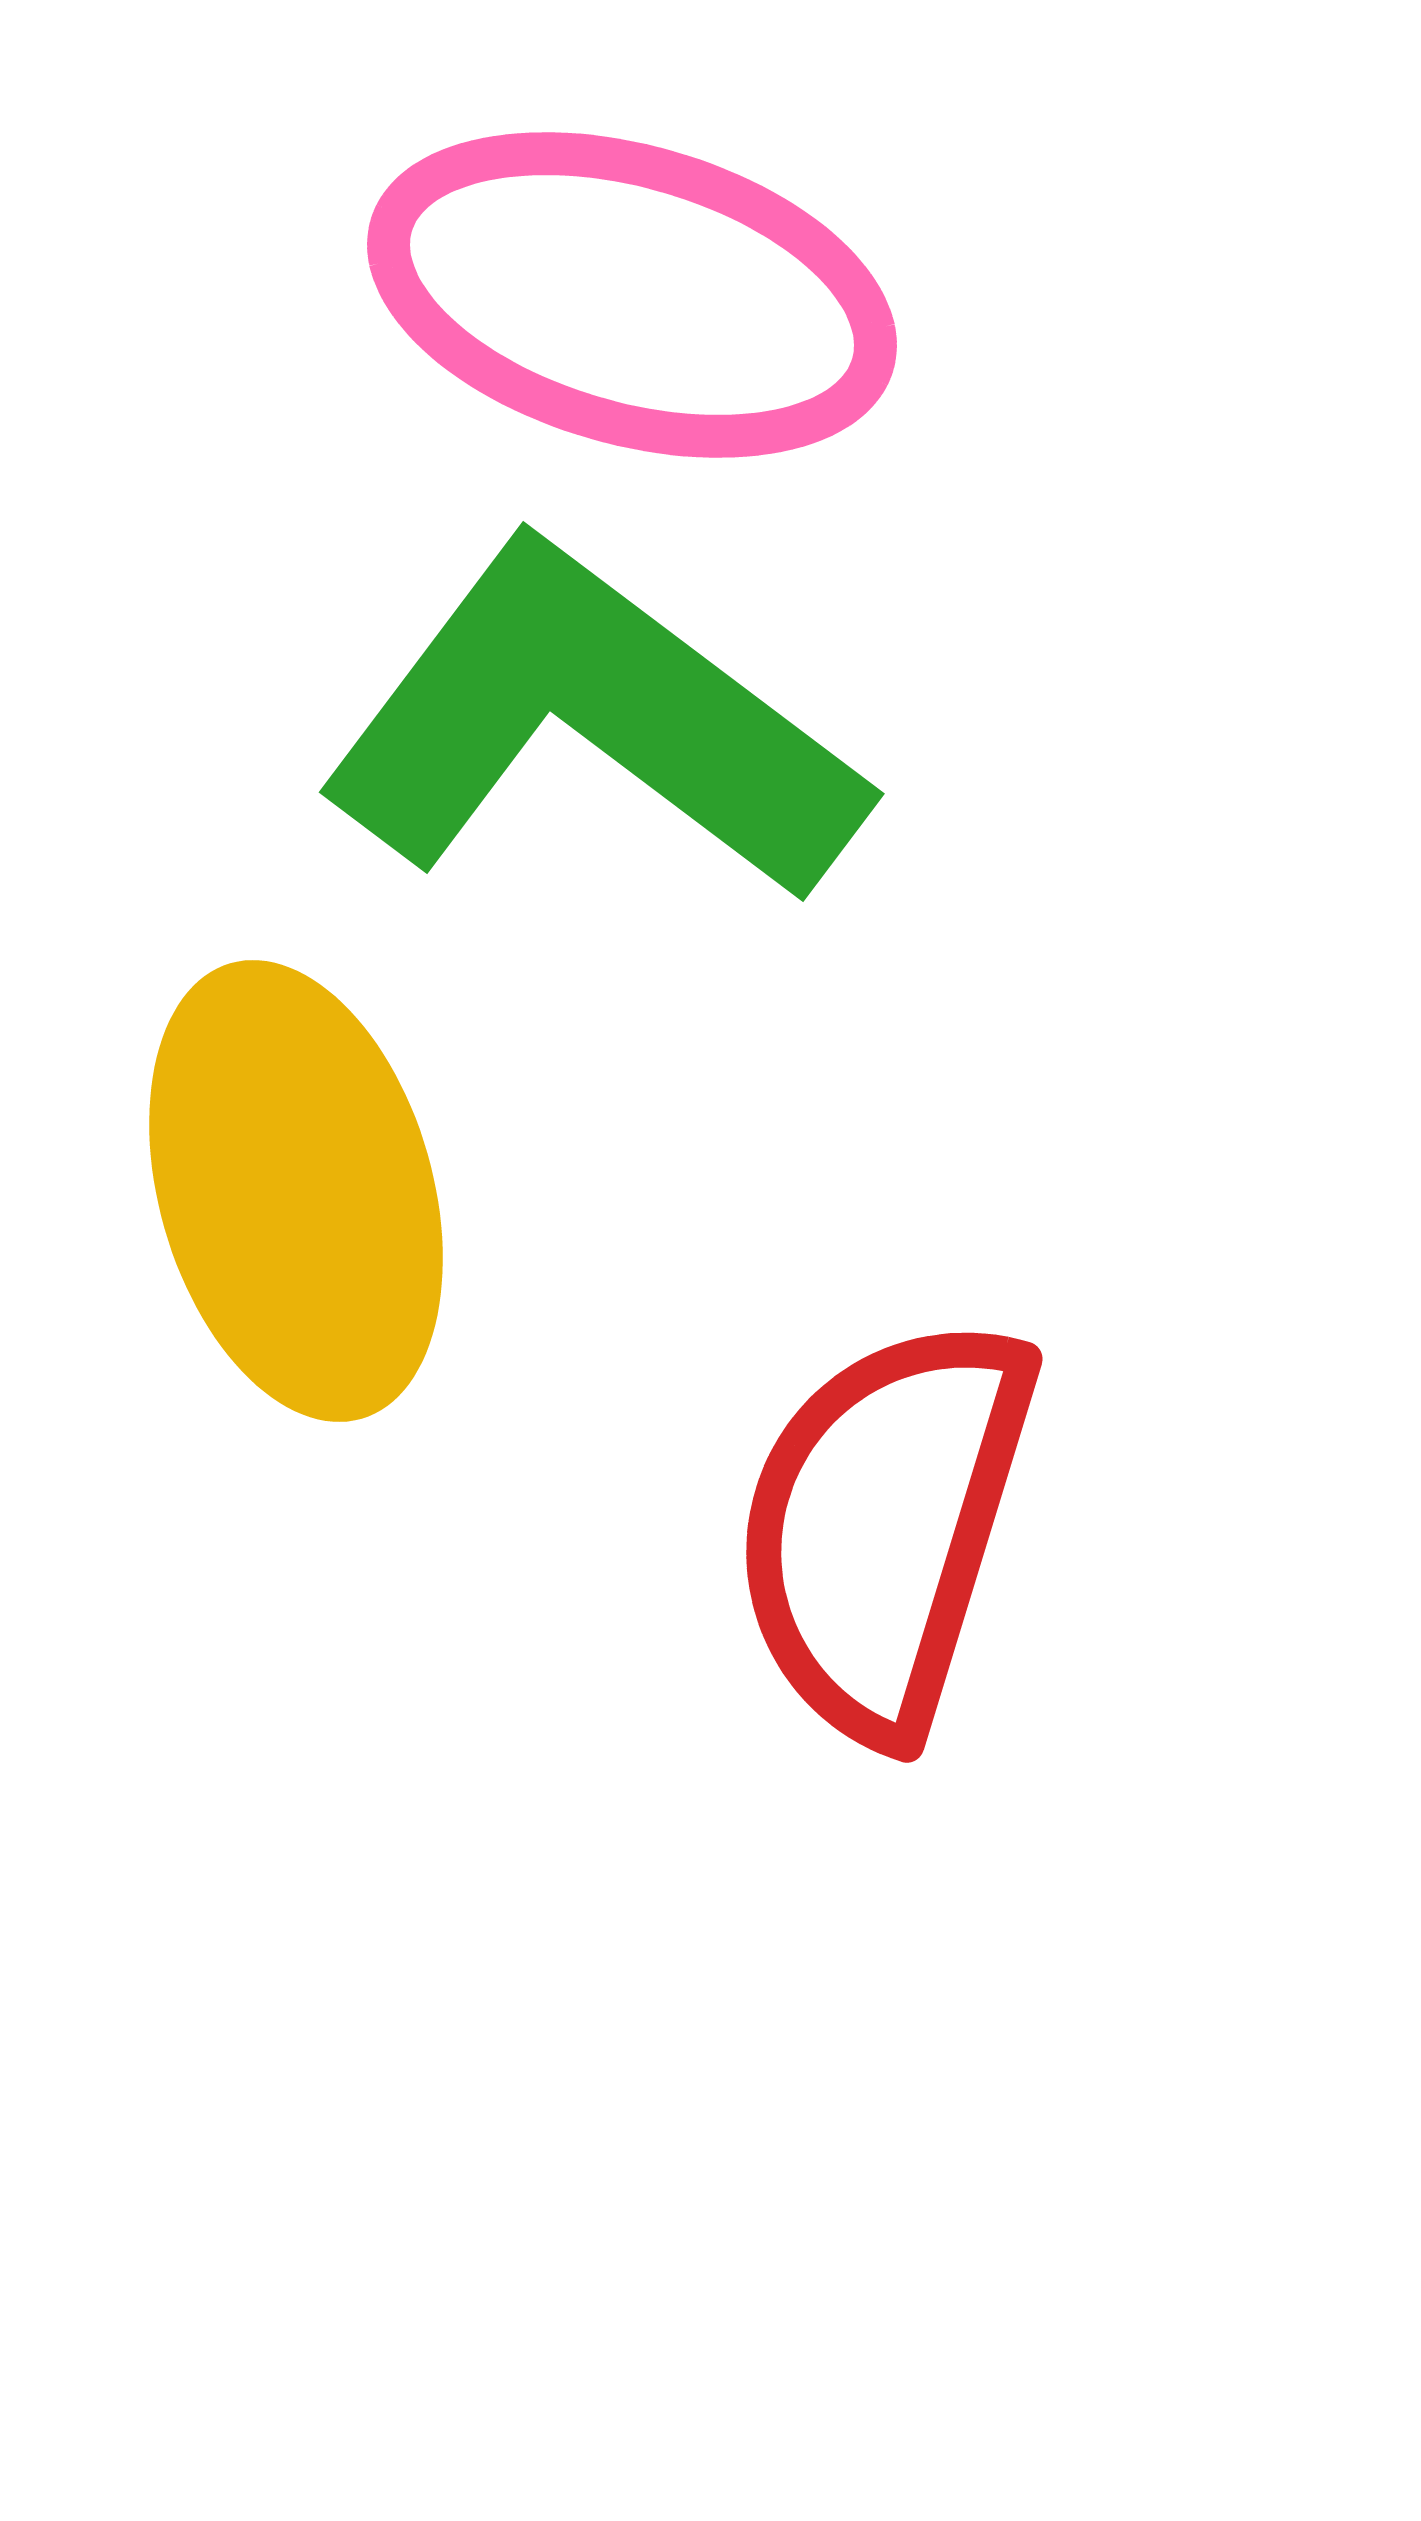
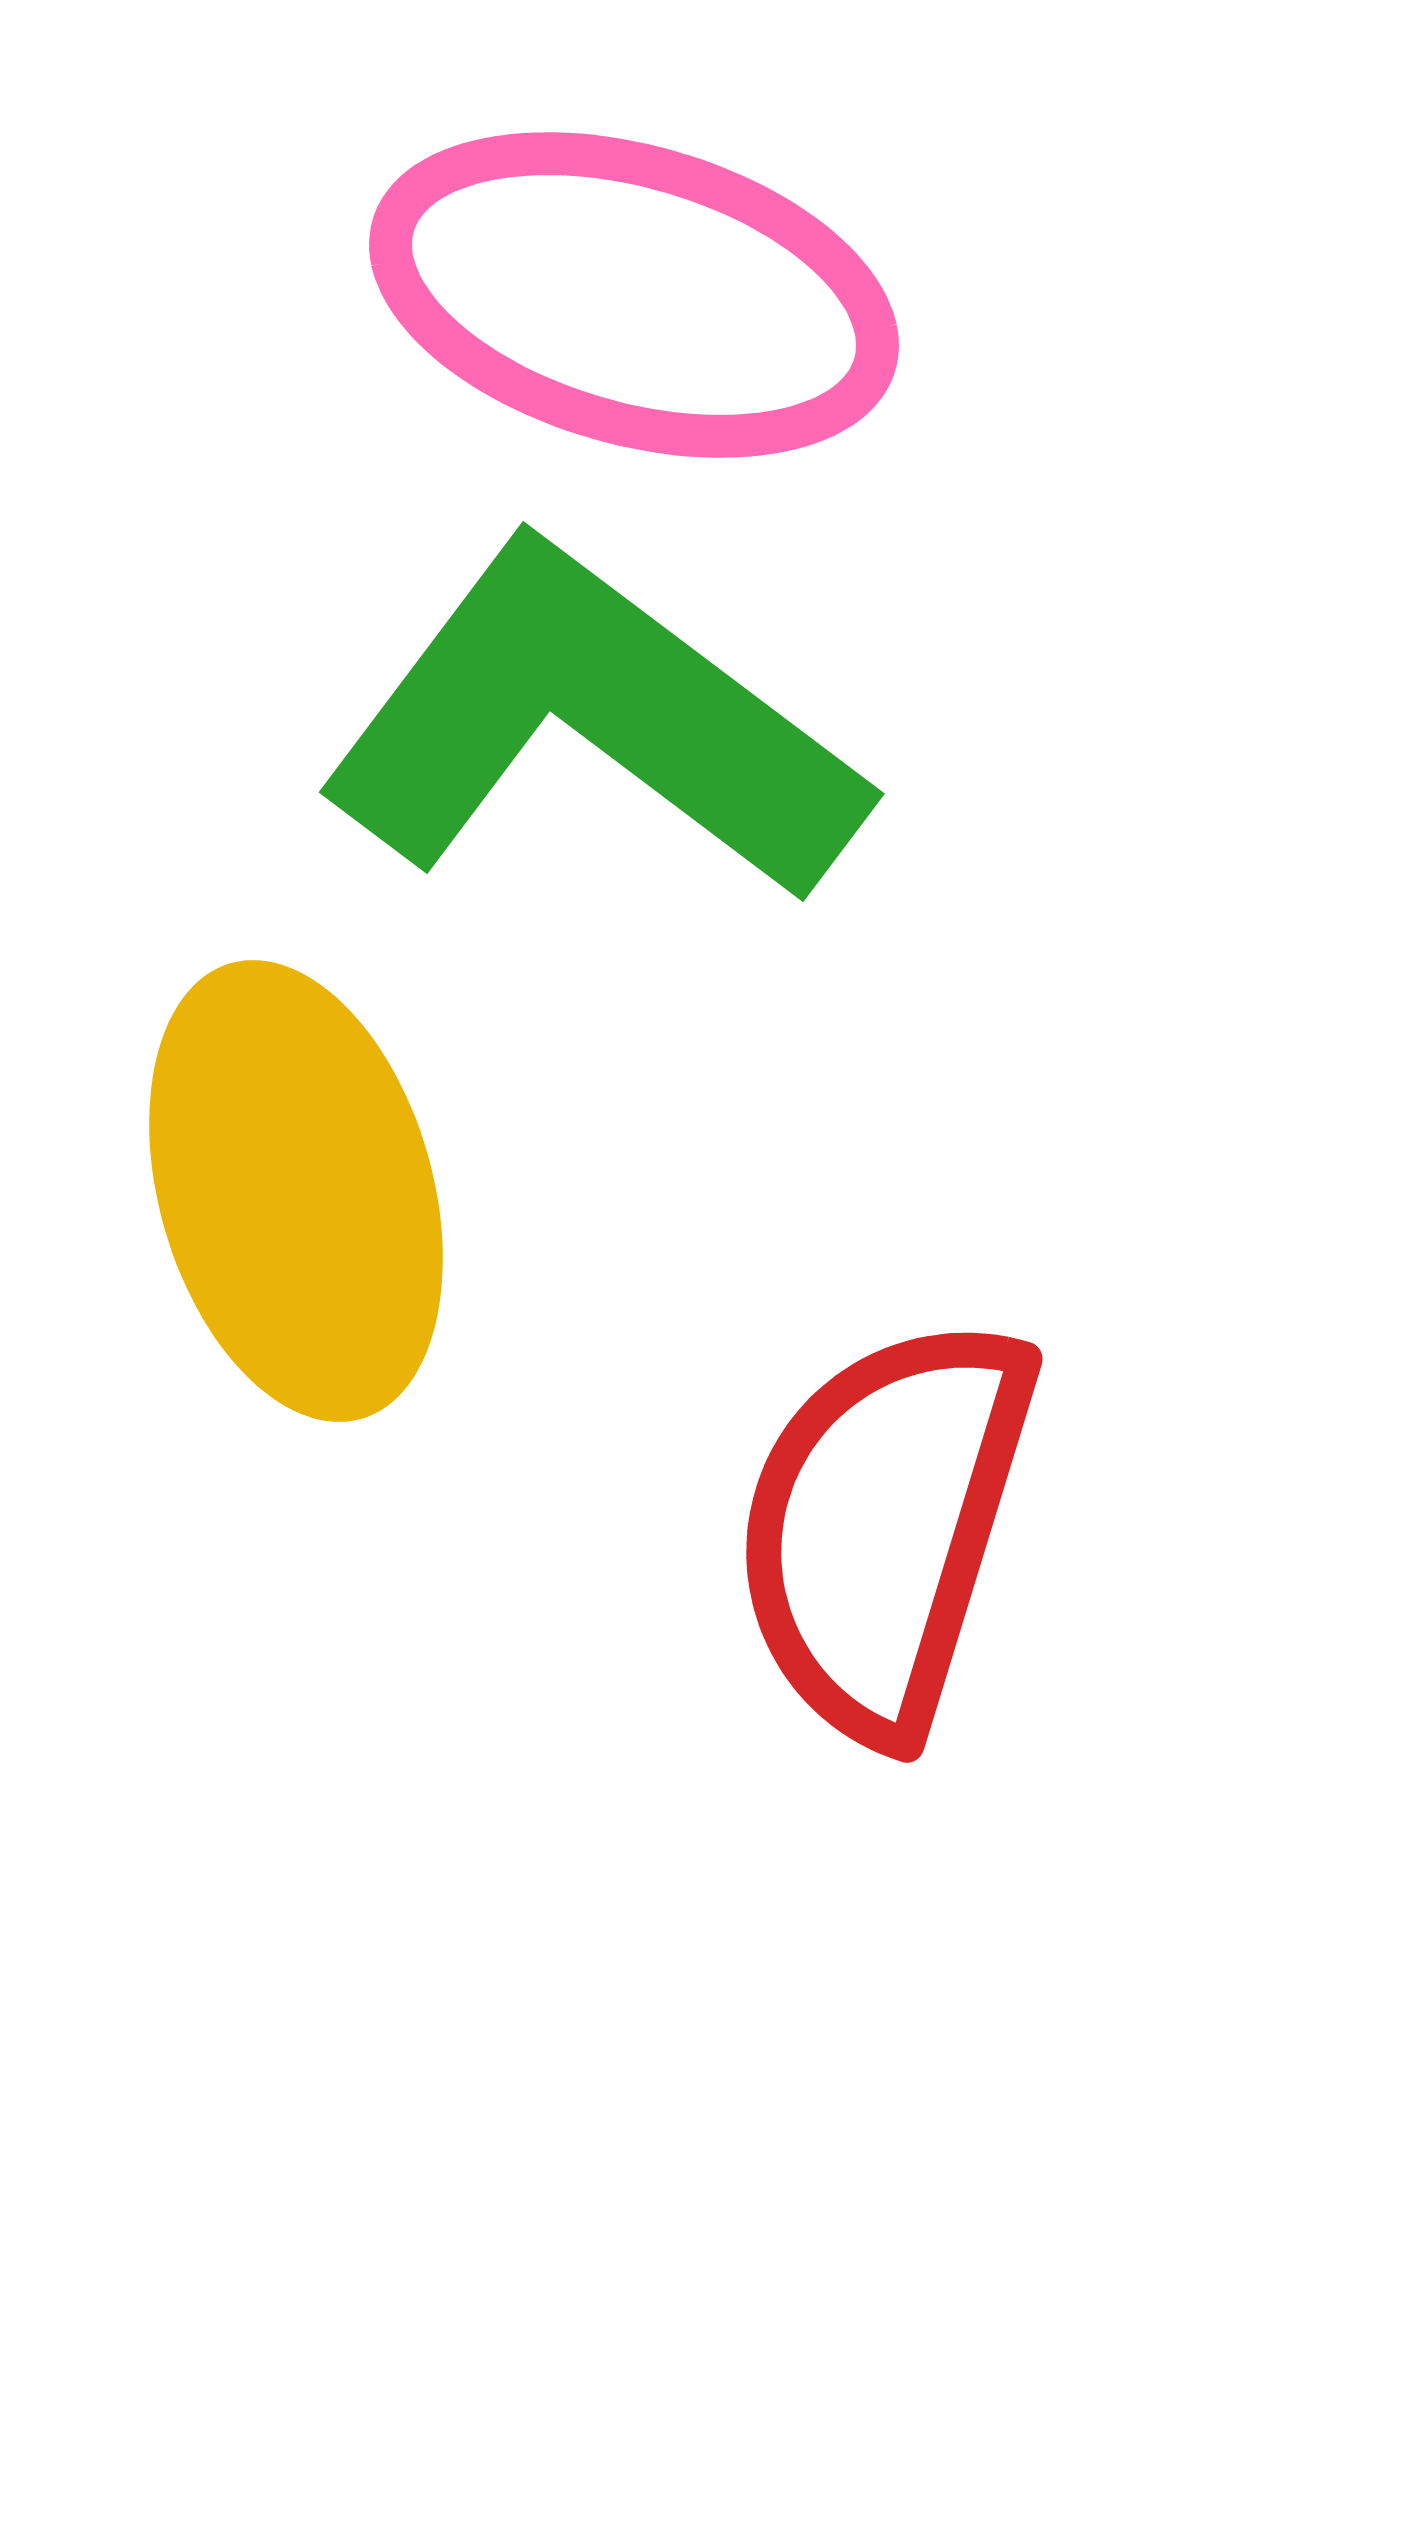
pink ellipse: moved 2 px right
